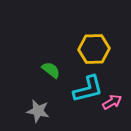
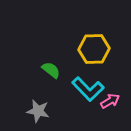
cyan L-shape: rotated 60 degrees clockwise
pink arrow: moved 2 px left, 1 px up
